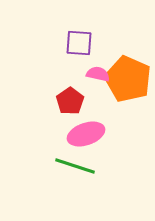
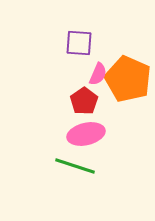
pink semicircle: rotated 100 degrees clockwise
red pentagon: moved 14 px right
pink ellipse: rotated 6 degrees clockwise
